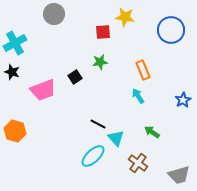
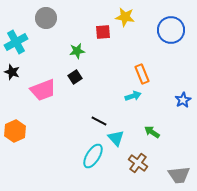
gray circle: moved 8 px left, 4 px down
cyan cross: moved 1 px right, 1 px up
green star: moved 23 px left, 11 px up
orange rectangle: moved 1 px left, 4 px down
cyan arrow: moved 5 px left; rotated 105 degrees clockwise
black line: moved 1 px right, 3 px up
orange hexagon: rotated 20 degrees clockwise
cyan ellipse: rotated 15 degrees counterclockwise
gray trapezoid: rotated 10 degrees clockwise
